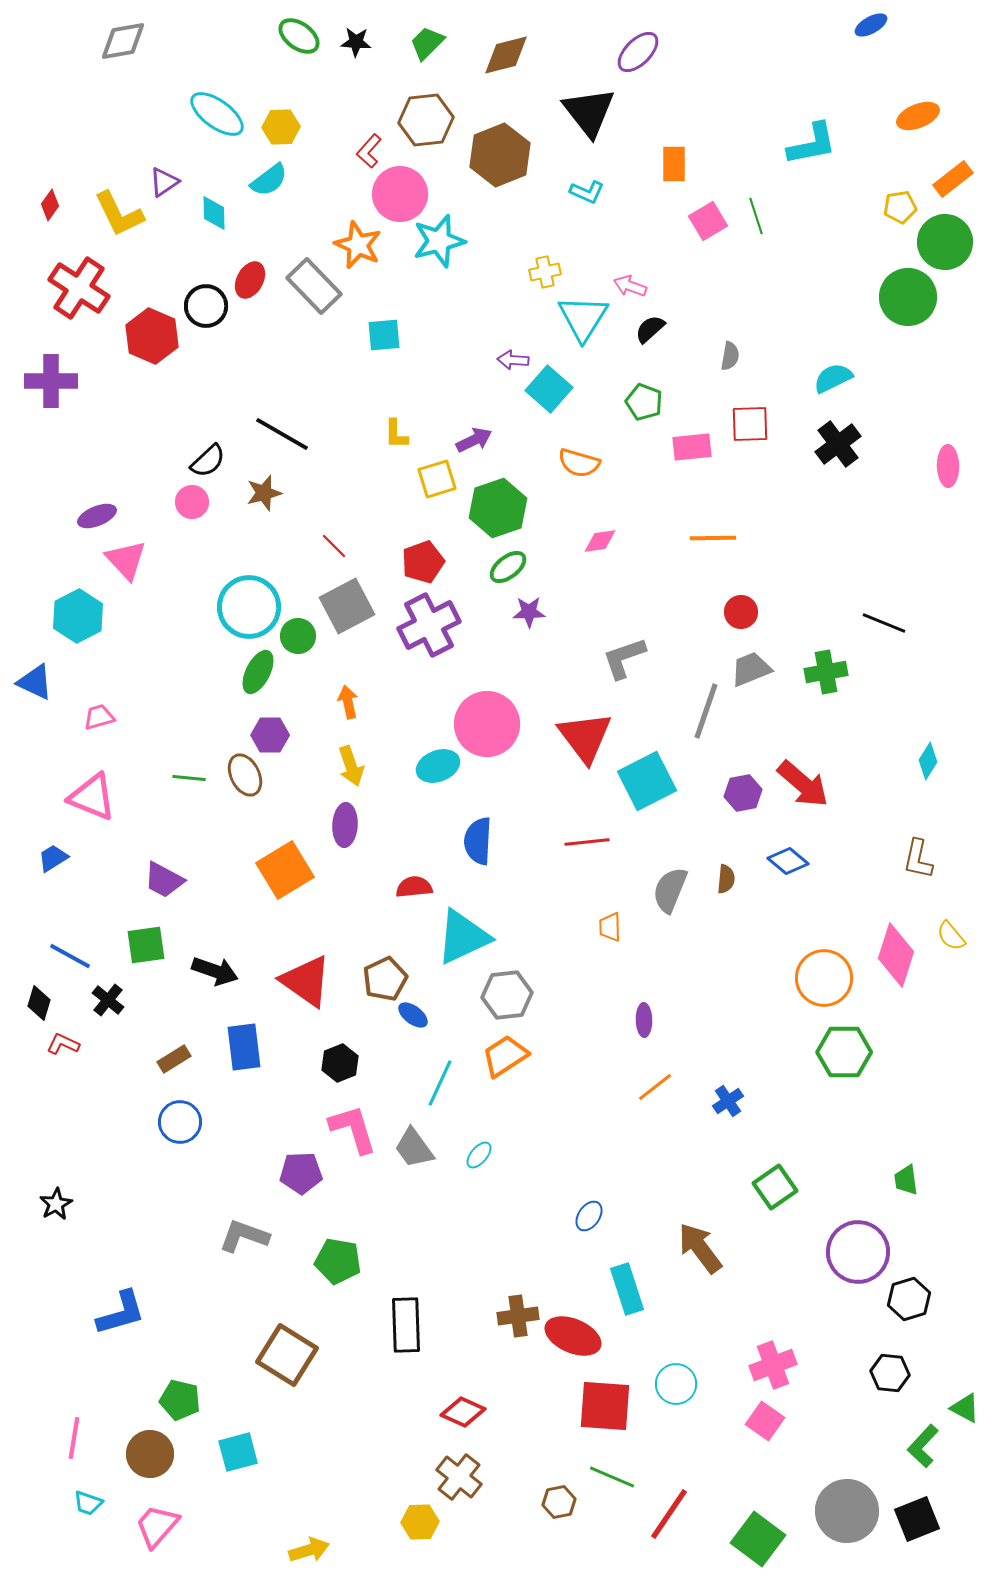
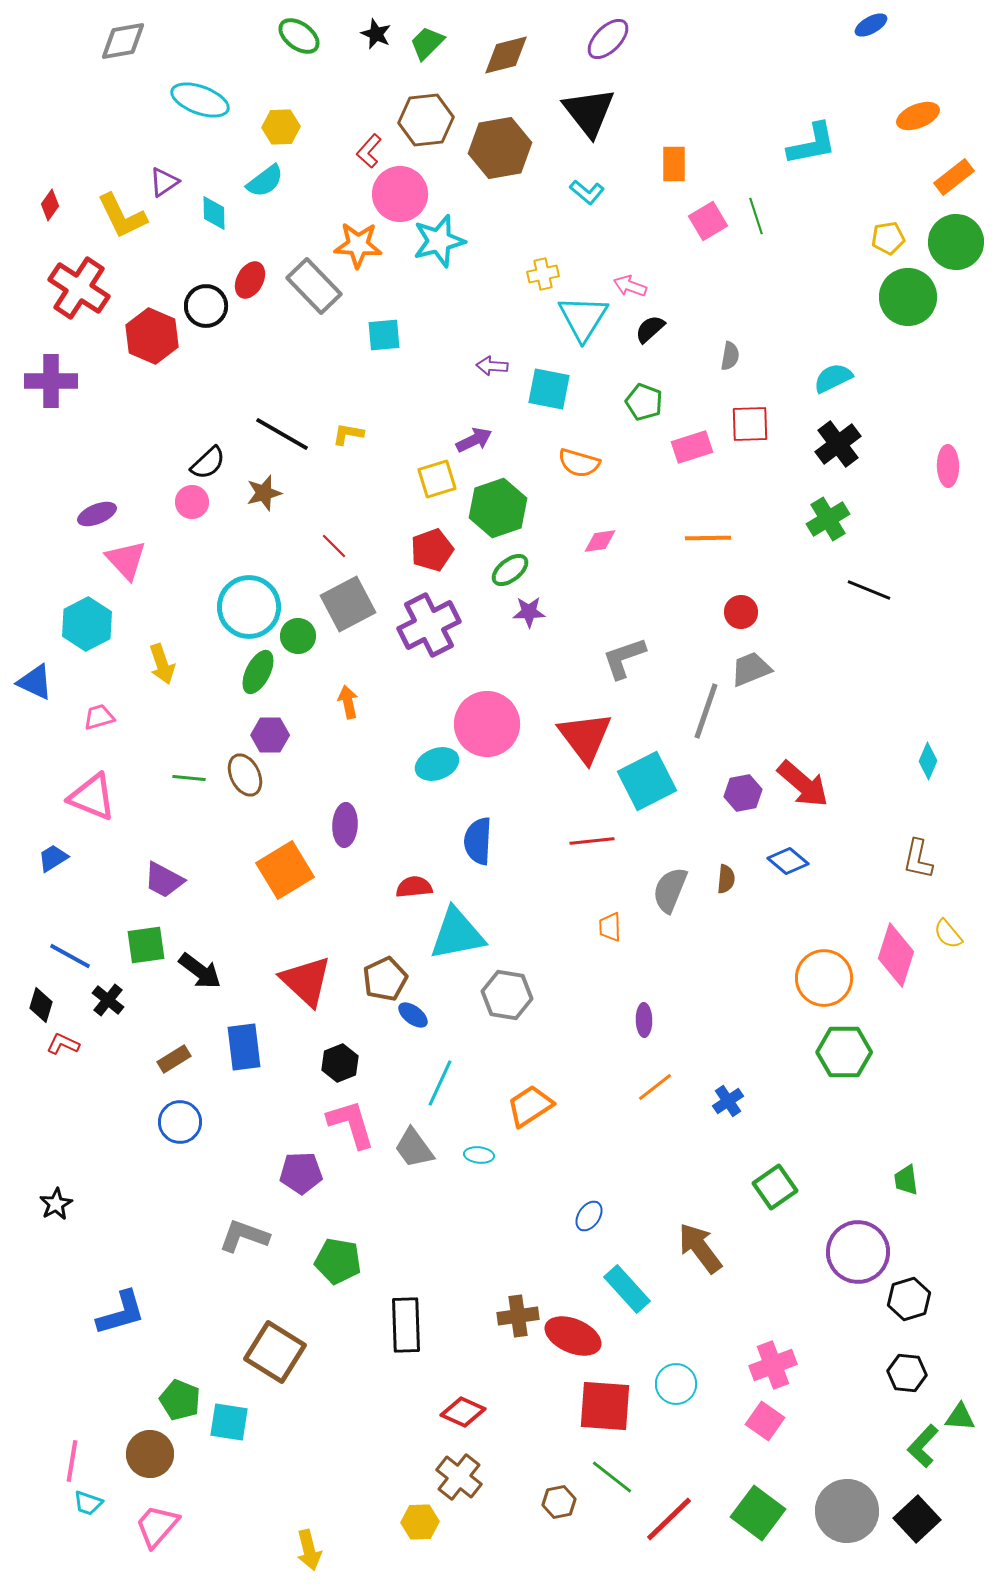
black star at (356, 42): moved 20 px right, 8 px up; rotated 20 degrees clockwise
purple ellipse at (638, 52): moved 30 px left, 13 px up
cyan ellipse at (217, 114): moved 17 px left, 14 px up; rotated 16 degrees counterclockwise
brown hexagon at (500, 155): moved 7 px up; rotated 12 degrees clockwise
orange rectangle at (953, 179): moved 1 px right, 2 px up
cyan semicircle at (269, 180): moved 4 px left, 1 px down
cyan L-shape at (587, 192): rotated 16 degrees clockwise
yellow pentagon at (900, 207): moved 12 px left, 31 px down
yellow L-shape at (119, 214): moved 3 px right, 2 px down
green circle at (945, 242): moved 11 px right
orange star at (358, 245): rotated 21 degrees counterclockwise
yellow cross at (545, 272): moved 2 px left, 2 px down
purple arrow at (513, 360): moved 21 px left, 6 px down
cyan square at (549, 389): rotated 30 degrees counterclockwise
yellow L-shape at (396, 434): moved 48 px left; rotated 100 degrees clockwise
pink rectangle at (692, 447): rotated 12 degrees counterclockwise
black semicircle at (208, 461): moved 2 px down
purple ellipse at (97, 516): moved 2 px up
orange line at (713, 538): moved 5 px left
red pentagon at (423, 562): moved 9 px right, 12 px up
green ellipse at (508, 567): moved 2 px right, 3 px down
gray square at (347, 606): moved 1 px right, 2 px up
cyan hexagon at (78, 616): moved 9 px right, 8 px down
black line at (884, 623): moved 15 px left, 33 px up
green cross at (826, 672): moved 2 px right, 153 px up; rotated 21 degrees counterclockwise
cyan diamond at (928, 761): rotated 9 degrees counterclockwise
yellow arrow at (351, 766): moved 189 px left, 102 px up
cyan ellipse at (438, 766): moved 1 px left, 2 px up
red line at (587, 842): moved 5 px right, 1 px up
yellow semicircle at (951, 936): moved 3 px left, 2 px up
cyan triangle at (463, 937): moved 6 px left, 3 px up; rotated 14 degrees clockwise
black arrow at (215, 971): moved 15 px left; rotated 18 degrees clockwise
red triangle at (306, 981): rotated 8 degrees clockwise
gray hexagon at (507, 995): rotated 15 degrees clockwise
black diamond at (39, 1003): moved 2 px right, 2 px down
orange trapezoid at (505, 1056): moved 25 px right, 50 px down
pink L-shape at (353, 1129): moved 2 px left, 5 px up
cyan ellipse at (479, 1155): rotated 56 degrees clockwise
cyan rectangle at (627, 1289): rotated 24 degrees counterclockwise
brown square at (287, 1355): moved 12 px left, 3 px up
black hexagon at (890, 1373): moved 17 px right
green pentagon at (180, 1400): rotated 9 degrees clockwise
green triangle at (965, 1408): moved 5 px left, 9 px down; rotated 24 degrees counterclockwise
pink line at (74, 1438): moved 2 px left, 23 px down
cyan square at (238, 1452): moved 9 px left, 30 px up; rotated 24 degrees clockwise
green line at (612, 1477): rotated 15 degrees clockwise
red line at (669, 1514): moved 5 px down; rotated 12 degrees clockwise
black square at (917, 1519): rotated 21 degrees counterclockwise
green square at (758, 1539): moved 26 px up
yellow arrow at (309, 1550): rotated 93 degrees clockwise
